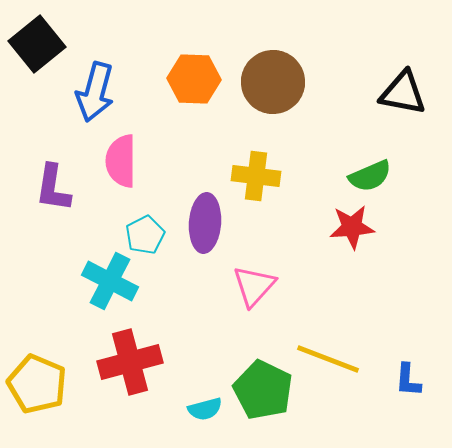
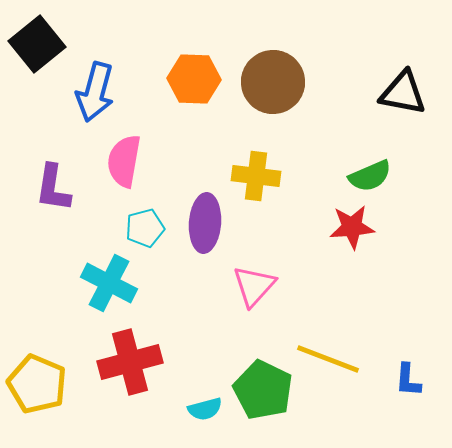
pink semicircle: moved 3 px right; rotated 10 degrees clockwise
cyan pentagon: moved 7 px up; rotated 12 degrees clockwise
cyan cross: moved 1 px left, 2 px down
